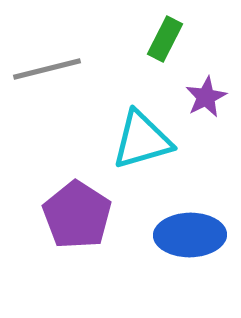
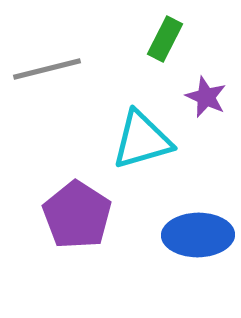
purple star: rotated 21 degrees counterclockwise
blue ellipse: moved 8 px right
